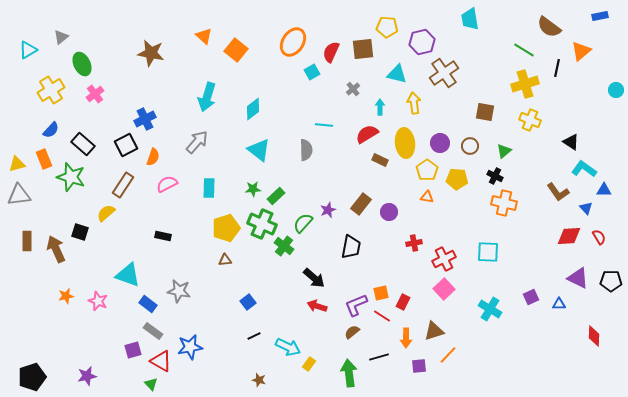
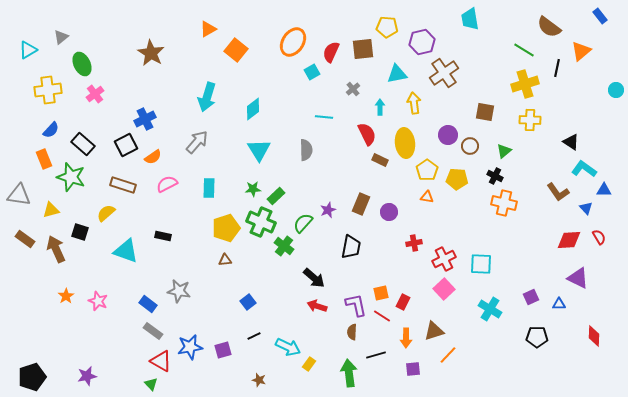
blue rectangle at (600, 16): rotated 63 degrees clockwise
orange triangle at (204, 36): moved 4 px right, 7 px up; rotated 48 degrees clockwise
brown star at (151, 53): rotated 20 degrees clockwise
cyan triangle at (397, 74): rotated 25 degrees counterclockwise
yellow cross at (51, 90): moved 3 px left; rotated 24 degrees clockwise
yellow cross at (530, 120): rotated 20 degrees counterclockwise
cyan line at (324, 125): moved 8 px up
red semicircle at (367, 134): rotated 95 degrees clockwise
purple circle at (440, 143): moved 8 px right, 8 px up
cyan triangle at (259, 150): rotated 20 degrees clockwise
orange semicircle at (153, 157): rotated 36 degrees clockwise
yellow triangle at (17, 164): moved 34 px right, 46 px down
brown rectangle at (123, 185): rotated 75 degrees clockwise
gray triangle at (19, 195): rotated 15 degrees clockwise
brown rectangle at (361, 204): rotated 15 degrees counterclockwise
green cross at (262, 224): moved 1 px left, 2 px up
red diamond at (569, 236): moved 4 px down
brown rectangle at (27, 241): moved 2 px left, 2 px up; rotated 54 degrees counterclockwise
cyan square at (488, 252): moved 7 px left, 12 px down
cyan triangle at (128, 275): moved 2 px left, 24 px up
black pentagon at (611, 281): moved 74 px left, 56 px down
orange star at (66, 296): rotated 21 degrees counterclockwise
purple L-shape at (356, 305): rotated 100 degrees clockwise
brown semicircle at (352, 332): rotated 49 degrees counterclockwise
purple square at (133, 350): moved 90 px right
black line at (379, 357): moved 3 px left, 2 px up
purple square at (419, 366): moved 6 px left, 3 px down
